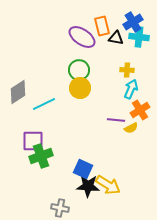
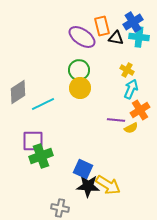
yellow cross: rotated 24 degrees clockwise
cyan line: moved 1 px left
